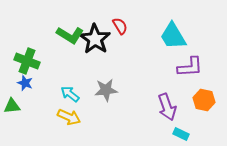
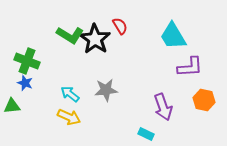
purple arrow: moved 4 px left
cyan rectangle: moved 35 px left
